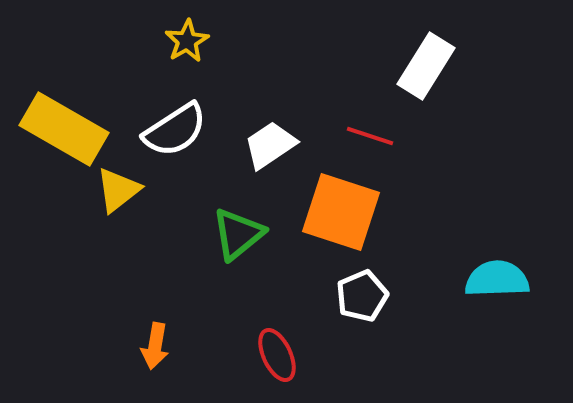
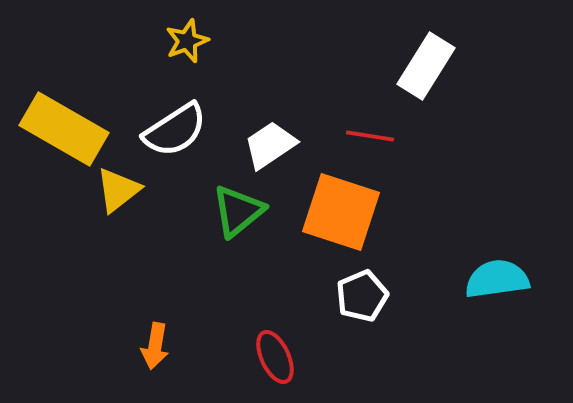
yellow star: rotated 9 degrees clockwise
red line: rotated 9 degrees counterclockwise
green triangle: moved 23 px up
cyan semicircle: rotated 6 degrees counterclockwise
red ellipse: moved 2 px left, 2 px down
